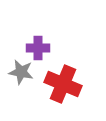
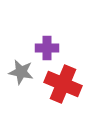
purple cross: moved 9 px right
